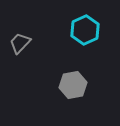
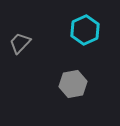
gray hexagon: moved 1 px up
